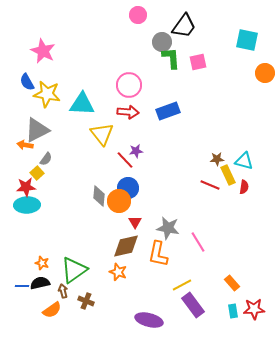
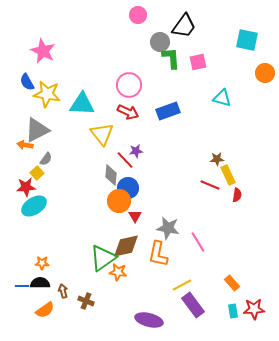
gray circle at (162, 42): moved 2 px left
red arrow at (128, 112): rotated 20 degrees clockwise
cyan triangle at (244, 161): moved 22 px left, 63 px up
red semicircle at (244, 187): moved 7 px left, 8 px down
gray diamond at (99, 196): moved 12 px right, 21 px up
cyan ellipse at (27, 205): moved 7 px right, 1 px down; rotated 30 degrees counterclockwise
red triangle at (135, 222): moved 6 px up
orange star at (42, 263): rotated 16 degrees counterclockwise
green triangle at (74, 270): moved 29 px right, 12 px up
orange star at (118, 272): rotated 12 degrees counterclockwise
black semicircle at (40, 283): rotated 12 degrees clockwise
orange semicircle at (52, 310): moved 7 px left
